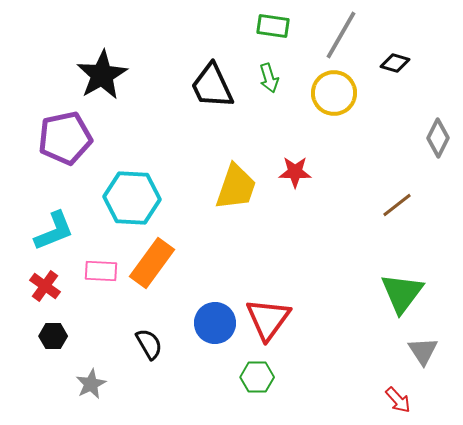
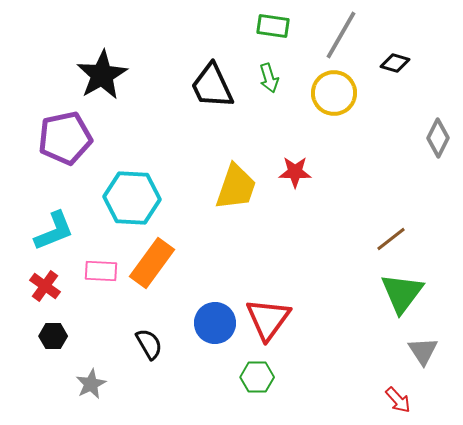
brown line: moved 6 px left, 34 px down
